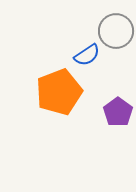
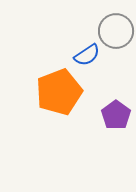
purple pentagon: moved 2 px left, 3 px down
